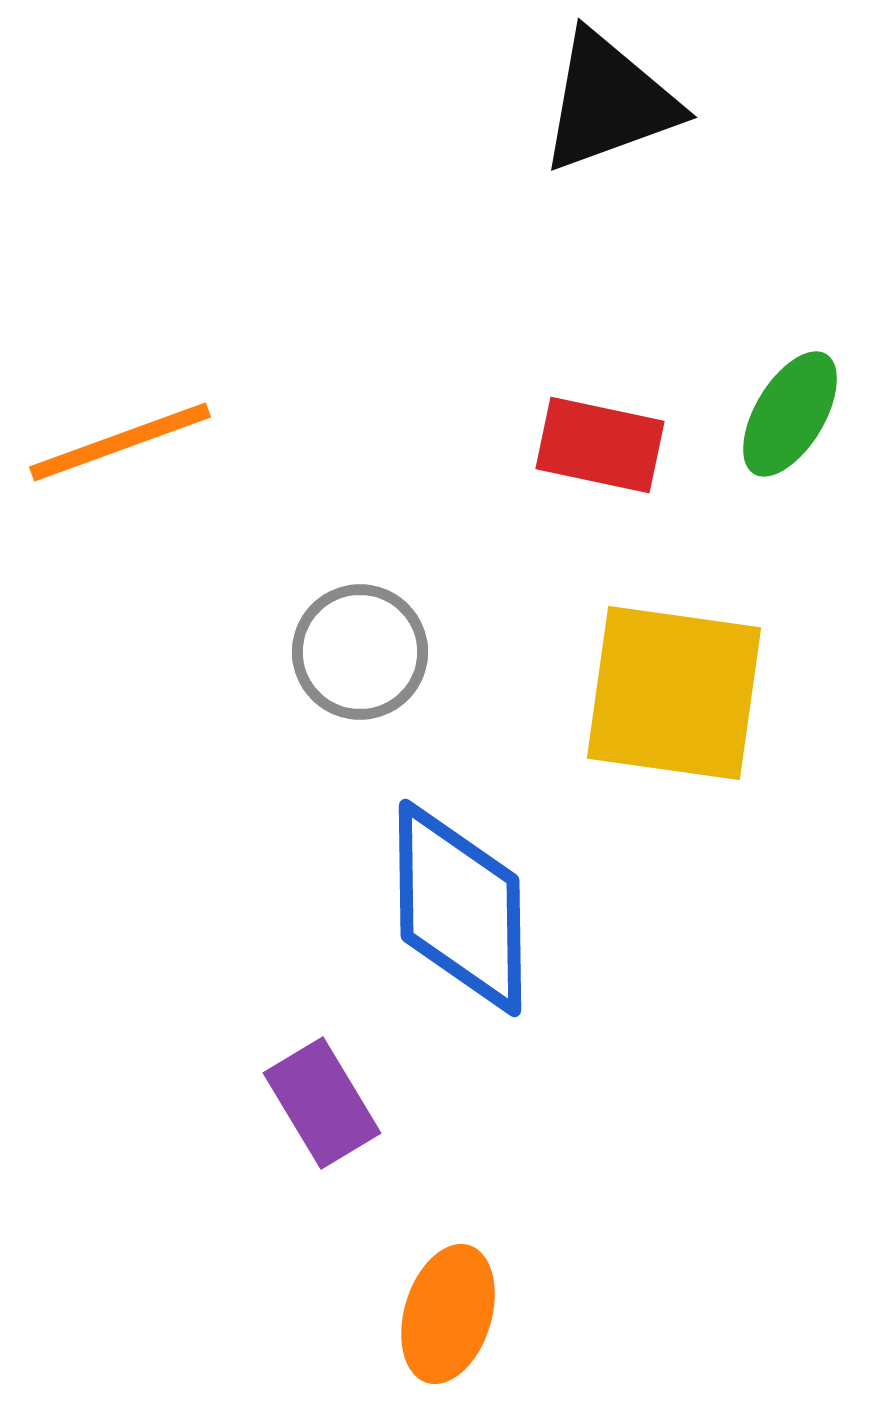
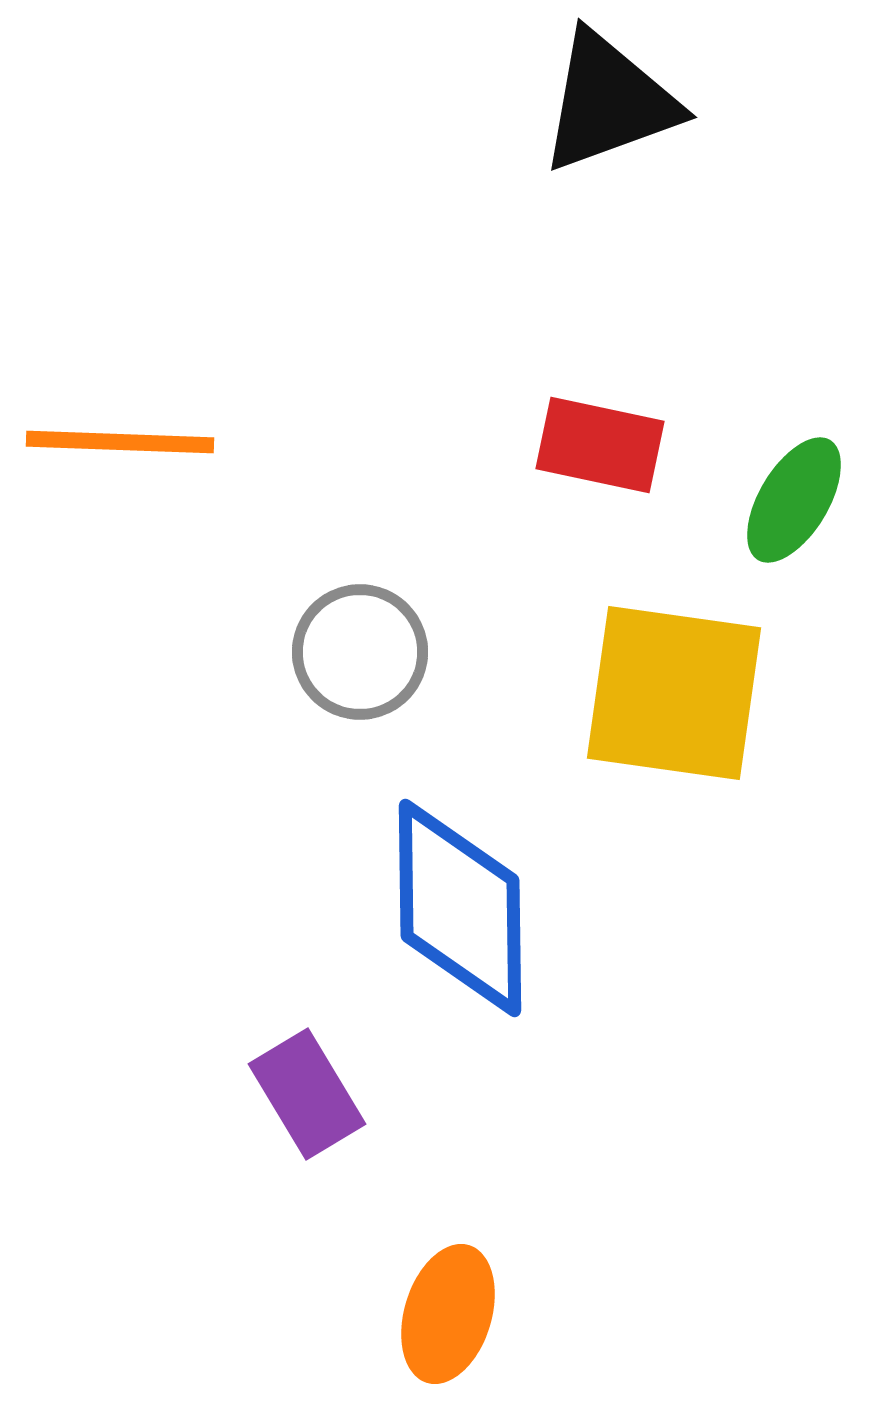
green ellipse: moved 4 px right, 86 px down
orange line: rotated 22 degrees clockwise
purple rectangle: moved 15 px left, 9 px up
